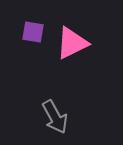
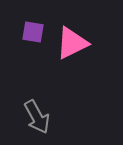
gray arrow: moved 18 px left
